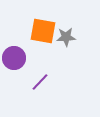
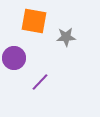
orange square: moved 9 px left, 10 px up
